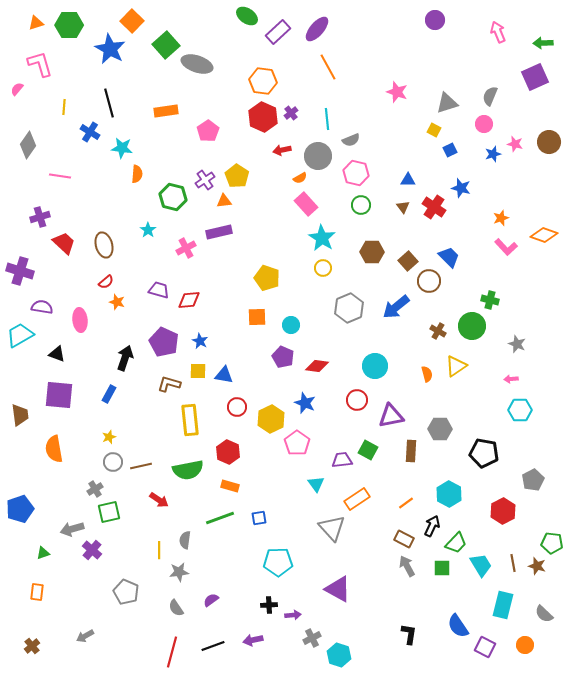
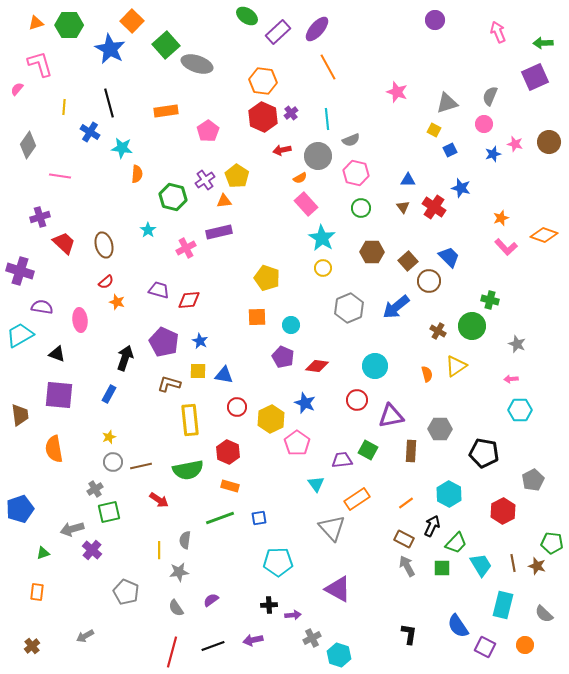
green circle at (361, 205): moved 3 px down
